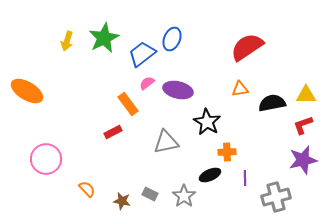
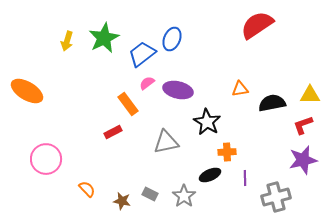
red semicircle: moved 10 px right, 22 px up
yellow triangle: moved 4 px right
